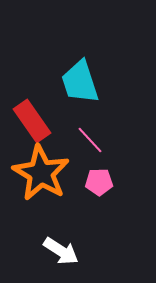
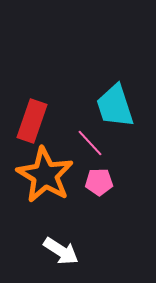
cyan trapezoid: moved 35 px right, 24 px down
red rectangle: rotated 54 degrees clockwise
pink line: moved 3 px down
orange star: moved 4 px right, 2 px down
